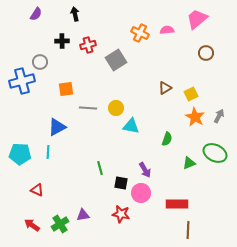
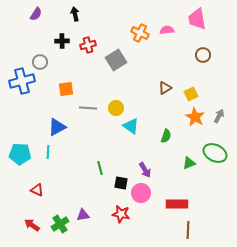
pink trapezoid: rotated 60 degrees counterclockwise
brown circle: moved 3 px left, 2 px down
cyan triangle: rotated 24 degrees clockwise
green semicircle: moved 1 px left, 3 px up
